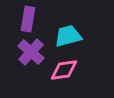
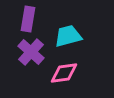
pink diamond: moved 3 px down
